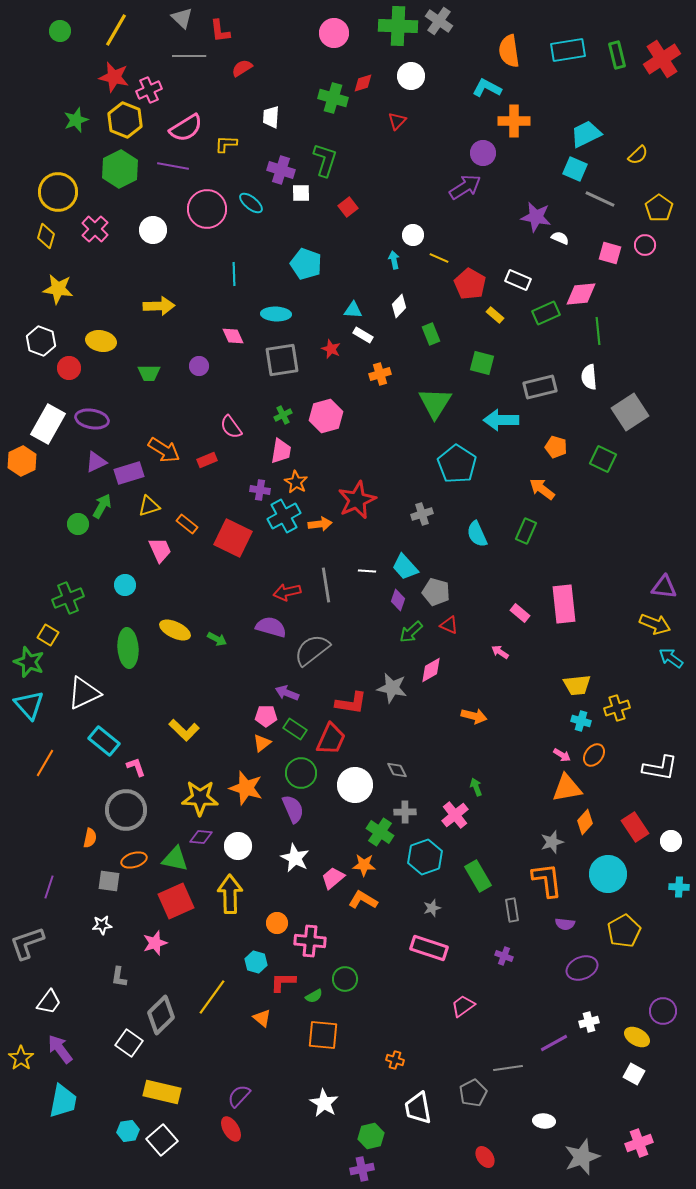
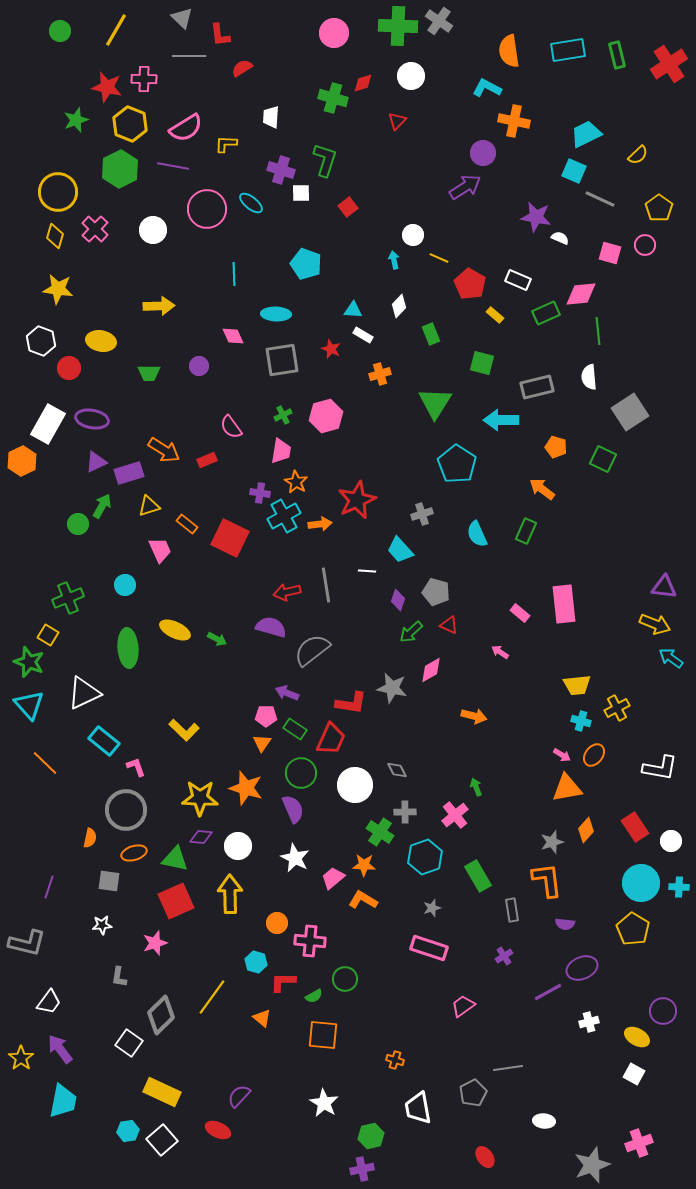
red L-shape at (220, 31): moved 4 px down
red cross at (662, 59): moved 7 px right, 5 px down
red star at (114, 77): moved 7 px left, 10 px down
pink cross at (149, 90): moved 5 px left, 11 px up; rotated 25 degrees clockwise
yellow hexagon at (125, 120): moved 5 px right, 4 px down
orange cross at (514, 121): rotated 12 degrees clockwise
cyan square at (575, 169): moved 1 px left, 2 px down
yellow diamond at (46, 236): moved 9 px right
gray rectangle at (540, 387): moved 3 px left
purple cross at (260, 490): moved 3 px down
red square at (233, 538): moved 3 px left
cyan trapezoid at (405, 567): moved 5 px left, 17 px up
yellow cross at (617, 708): rotated 10 degrees counterclockwise
orange triangle at (262, 743): rotated 18 degrees counterclockwise
orange line at (45, 763): rotated 76 degrees counterclockwise
orange diamond at (585, 822): moved 1 px right, 8 px down
orange ellipse at (134, 860): moved 7 px up
cyan circle at (608, 874): moved 33 px right, 9 px down
yellow pentagon at (624, 931): moved 9 px right, 2 px up; rotated 12 degrees counterclockwise
gray L-shape at (27, 943): rotated 147 degrees counterclockwise
purple cross at (504, 956): rotated 36 degrees clockwise
purple line at (554, 1043): moved 6 px left, 51 px up
yellow rectangle at (162, 1092): rotated 12 degrees clockwise
red ellipse at (231, 1129): moved 13 px left, 1 px down; rotated 35 degrees counterclockwise
gray star at (582, 1157): moved 10 px right, 8 px down
